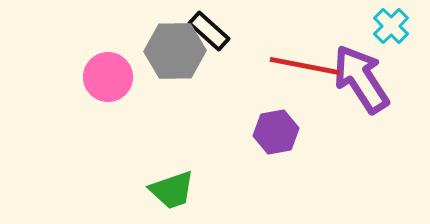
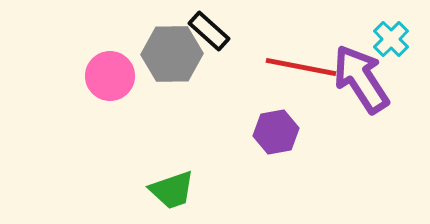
cyan cross: moved 13 px down
gray hexagon: moved 3 px left, 3 px down
red line: moved 4 px left, 1 px down
pink circle: moved 2 px right, 1 px up
